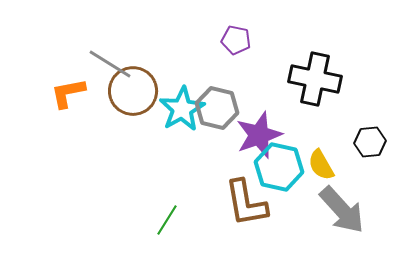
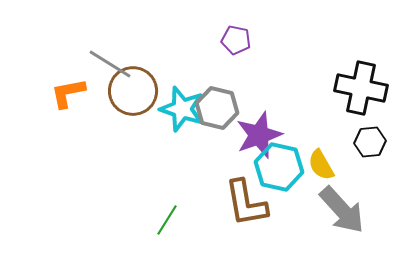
black cross: moved 46 px right, 9 px down
cyan star: rotated 24 degrees counterclockwise
